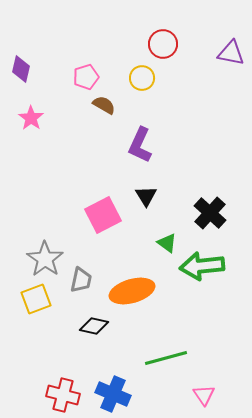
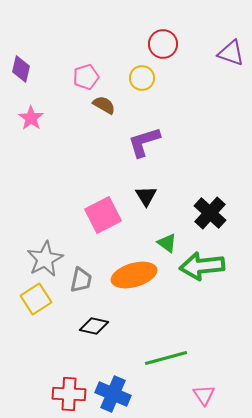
purple triangle: rotated 8 degrees clockwise
purple L-shape: moved 4 px right, 3 px up; rotated 48 degrees clockwise
gray star: rotated 9 degrees clockwise
orange ellipse: moved 2 px right, 16 px up
yellow square: rotated 12 degrees counterclockwise
red cross: moved 6 px right, 1 px up; rotated 12 degrees counterclockwise
